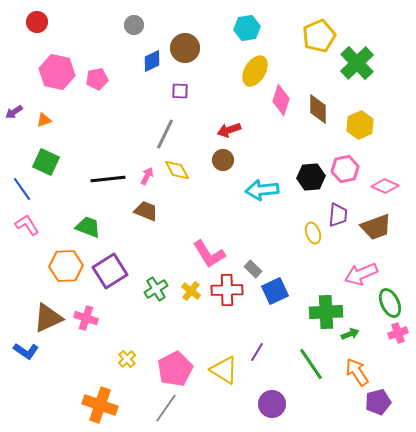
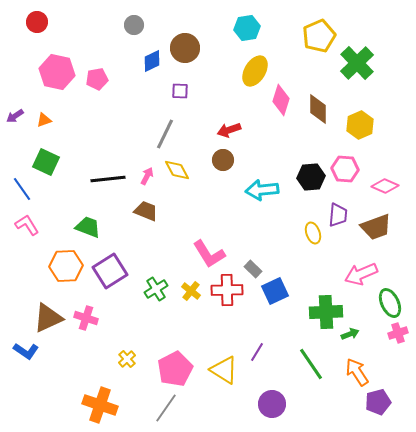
purple arrow at (14, 112): moved 1 px right, 4 px down
pink hexagon at (345, 169): rotated 16 degrees clockwise
